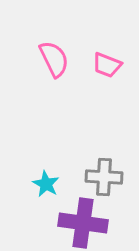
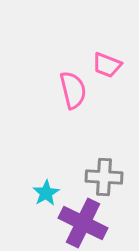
pink semicircle: moved 19 px right, 31 px down; rotated 12 degrees clockwise
cyan star: moved 9 px down; rotated 12 degrees clockwise
purple cross: rotated 18 degrees clockwise
